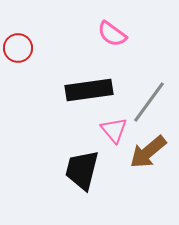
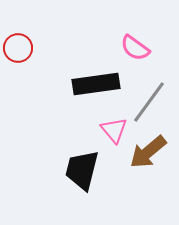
pink semicircle: moved 23 px right, 14 px down
black rectangle: moved 7 px right, 6 px up
